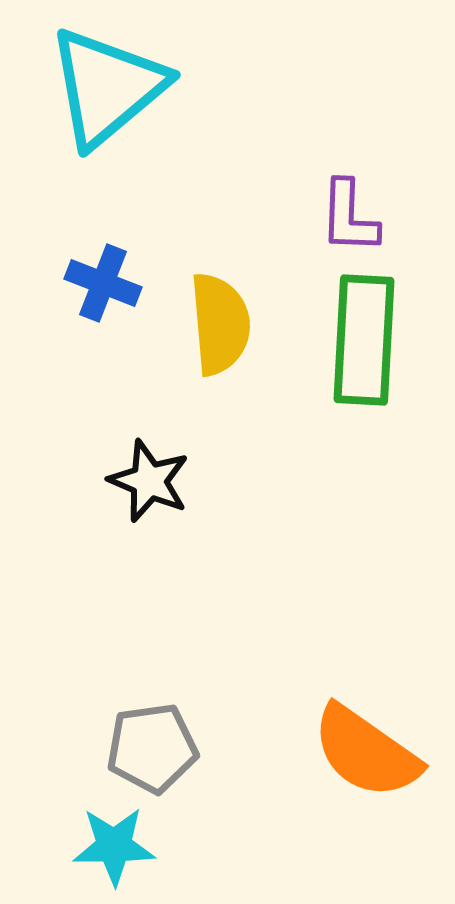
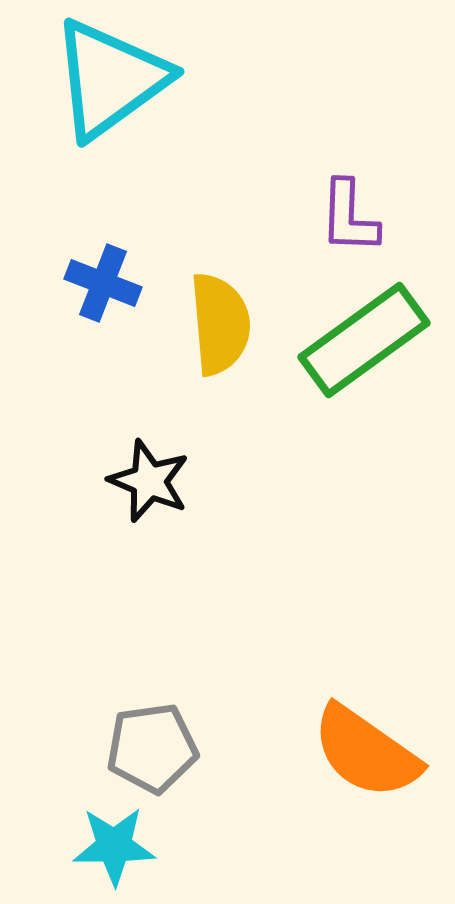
cyan triangle: moved 3 px right, 8 px up; rotated 4 degrees clockwise
green rectangle: rotated 51 degrees clockwise
